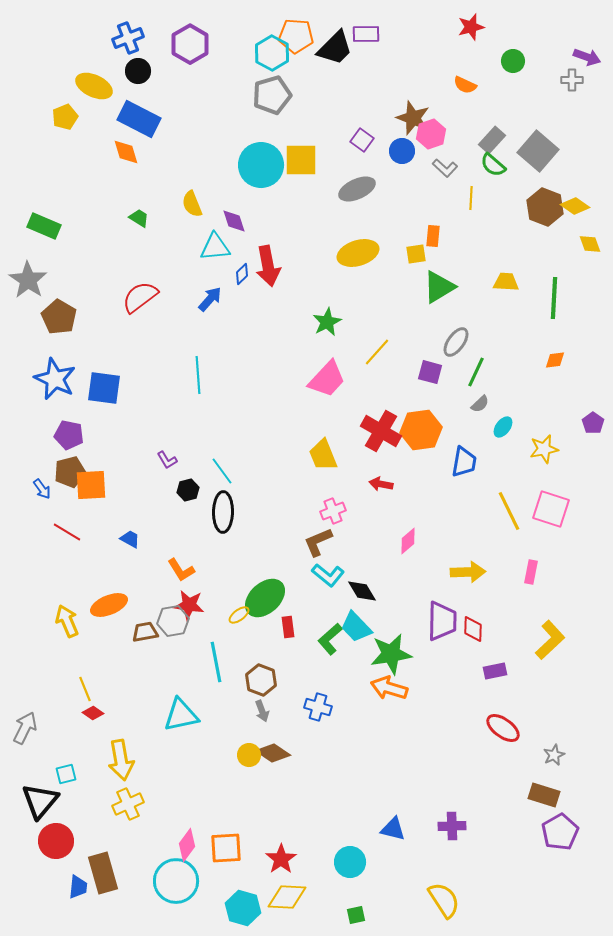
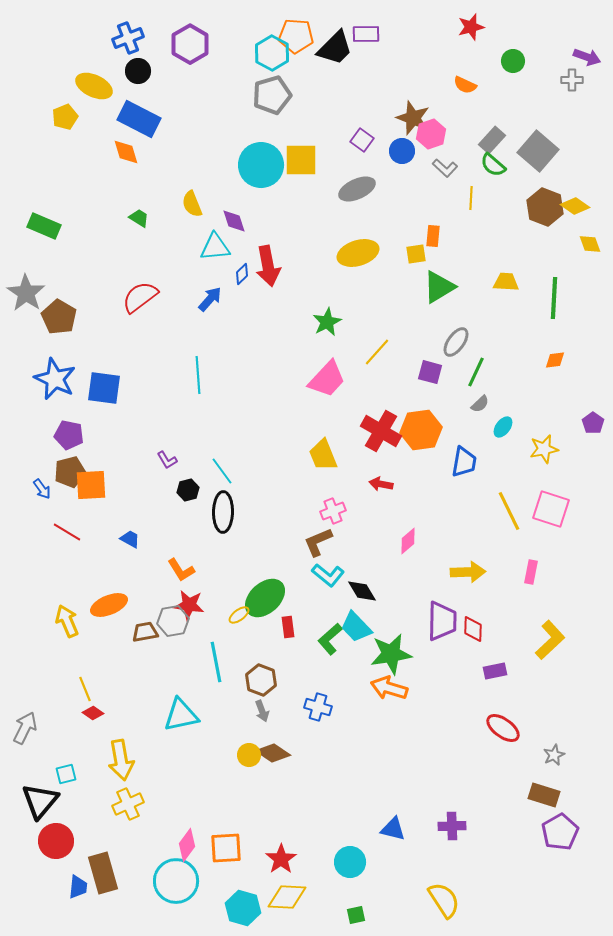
gray star at (28, 280): moved 2 px left, 13 px down
